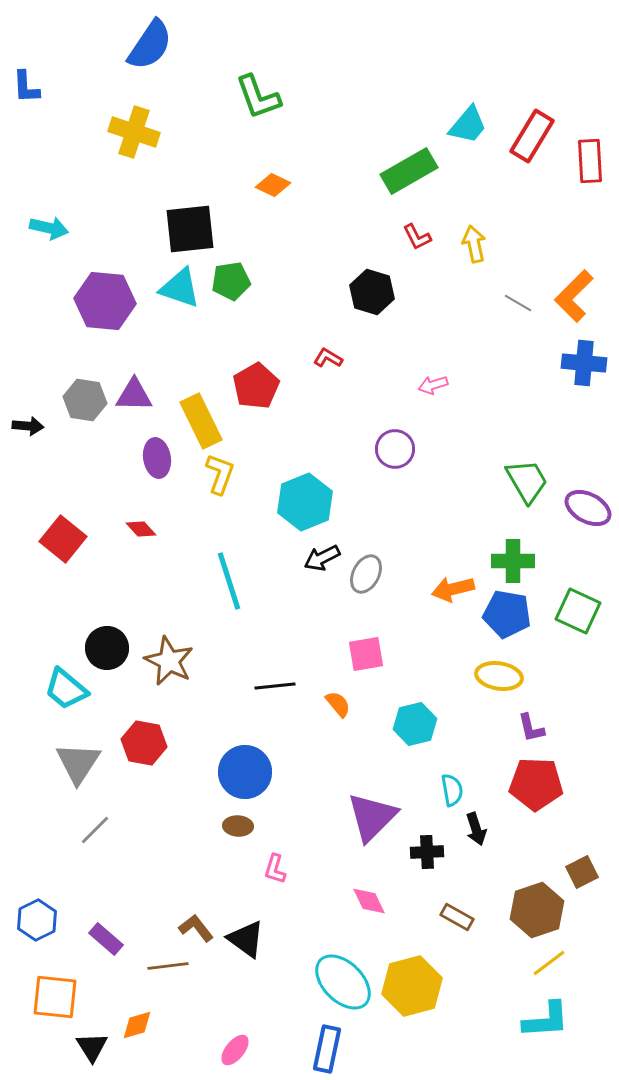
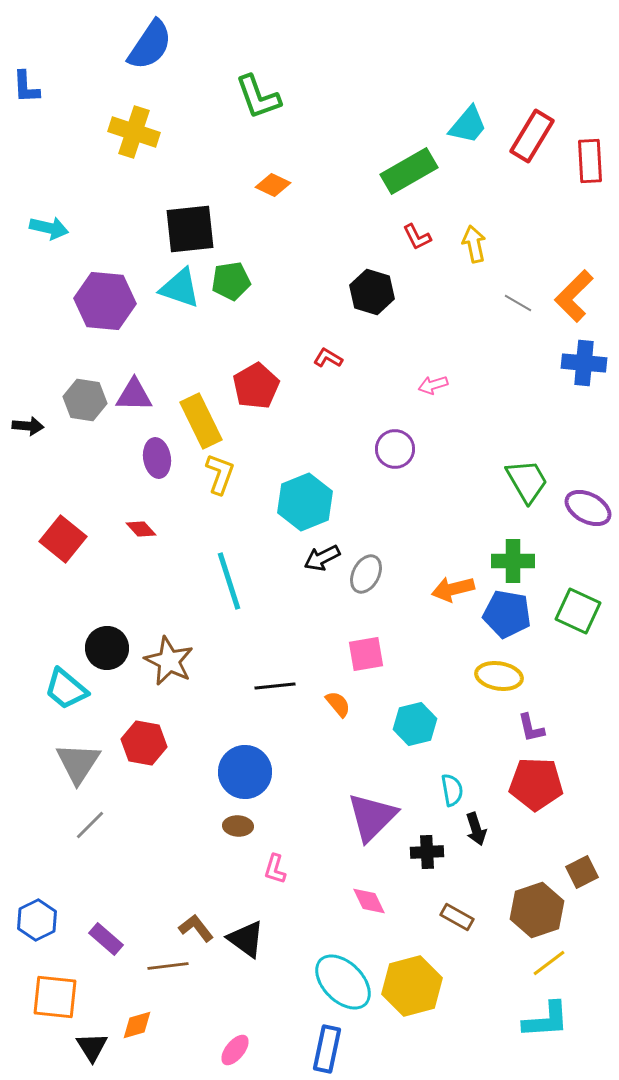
gray line at (95, 830): moved 5 px left, 5 px up
